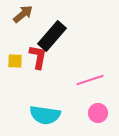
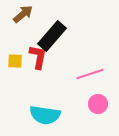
pink line: moved 6 px up
pink circle: moved 9 px up
